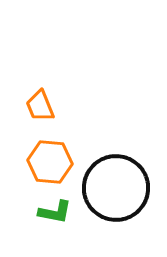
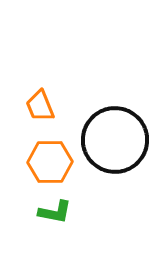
orange hexagon: rotated 6 degrees counterclockwise
black circle: moved 1 px left, 48 px up
